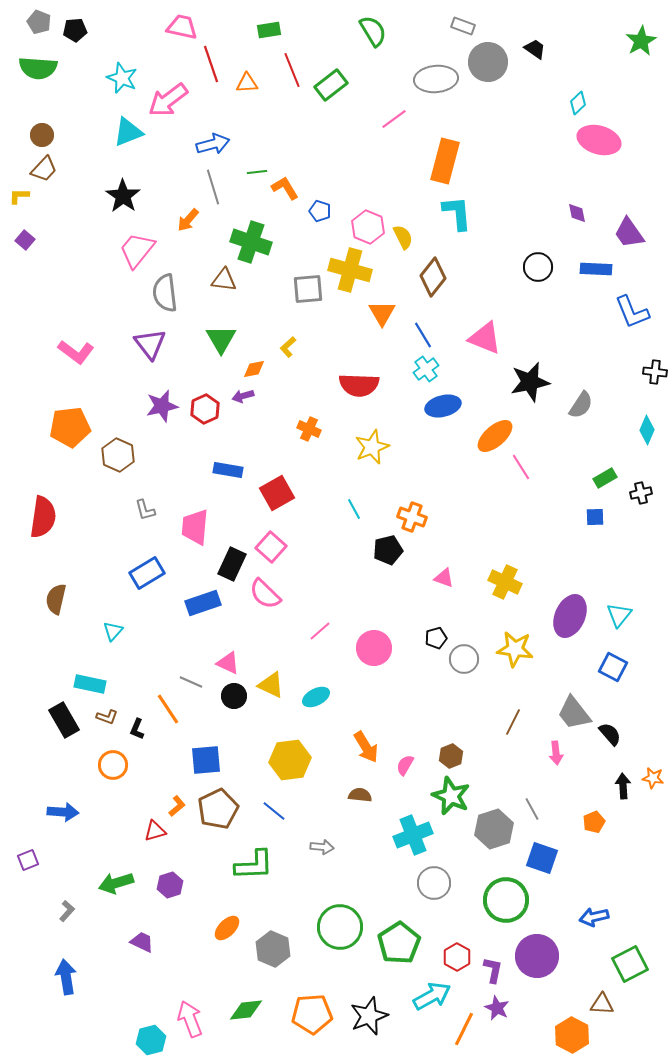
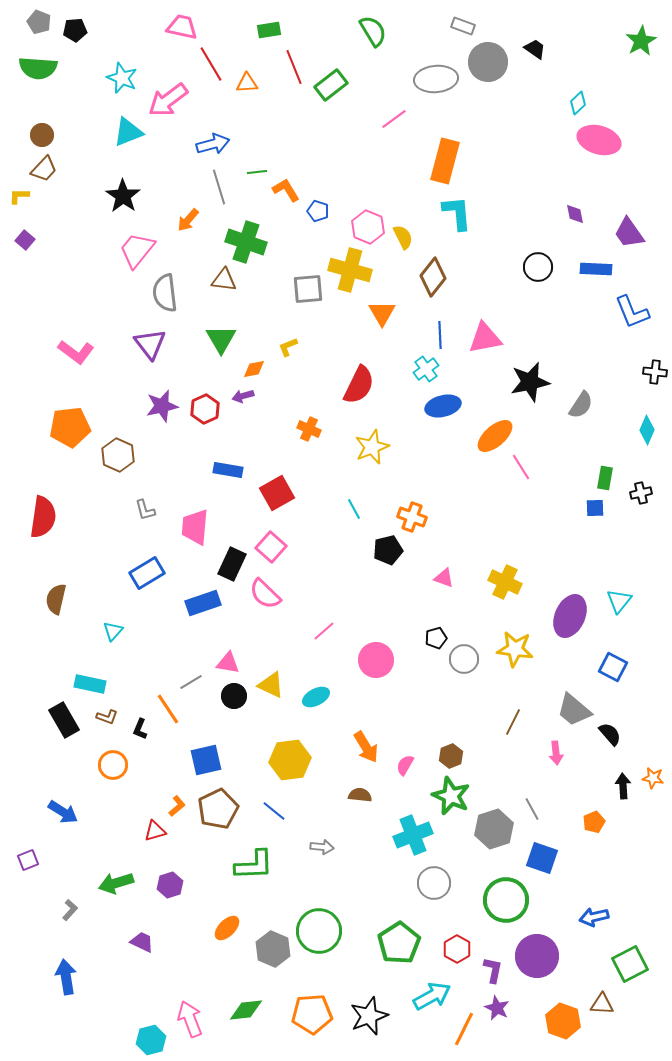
red line at (211, 64): rotated 12 degrees counterclockwise
red line at (292, 70): moved 2 px right, 3 px up
gray line at (213, 187): moved 6 px right
orange L-shape at (285, 188): moved 1 px right, 2 px down
blue pentagon at (320, 211): moved 2 px left
purple diamond at (577, 213): moved 2 px left, 1 px down
green cross at (251, 242): moved 5 px left
blue line at (423, 335): moved 17 px right; rotated 28 degrees clockwise
pink triangle at (485, 338): rotated 33 degrees counterclockwise
yellow L-shape at (288, 347): rotated 20 degrees clockwise
red semicircle at (359, 385): rotated 66 degrees counterclockwise
green rectangle at (605, 478): rotated 50 degrees counterclockwise
blue square at (595, 517): moved 9 px up
cyan triangle at (619, 615): moved 14 px up
pink line at (320, 631): moved 4 px right
pink circle at (374, 648): moved 2 px right, 12 px down
pink triangle at (228, 663): rotated 15 degrees counterclockwise
gray line at (191, 682): rotated 55 degrees counterclockwise
gray trapezoid at (574, 713): moved 3 px up; rotated 12 degrees counterclockwise
black L-shape at (137, 729): moved 3 px right
blue square at (206, 760): rotated 8 degrees counterclockwise
blue arrow at (63, 812): rotated 28 degrees clockwise
gray L-shape at (67, 911): moved 3 px right, 1 px up
green circle at (340, 927): moved 21 px left, 4 px down
red hexagon at (457, 957): moved 8 px up
orange hexagon at (572, 1035): moved 9 px left, 14 px up; rotated 8 degrees counterclockwise
